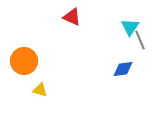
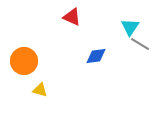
gray line: moved 4 px down; rotated 36 degrees counterclockwise
blue diamond: moved 27 px left, 13 px up
